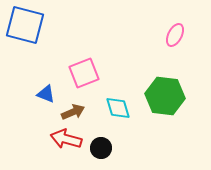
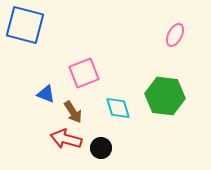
brown arrow: rotated 80 degrees clockwise
